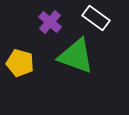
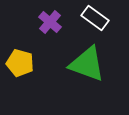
white rectangle: moved 1 px left
green triangle: moved 11 px right, 8 px down
